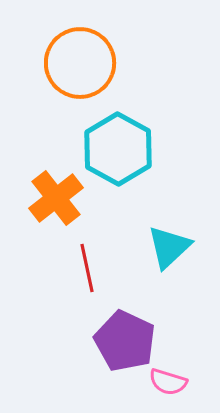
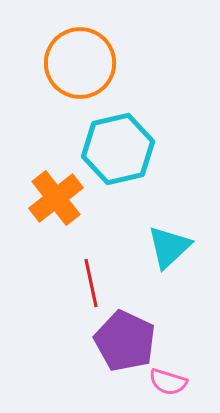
cyan hexagon: rotated 18 degrees clockwise
red line: moved 4 px right, 15 px down
